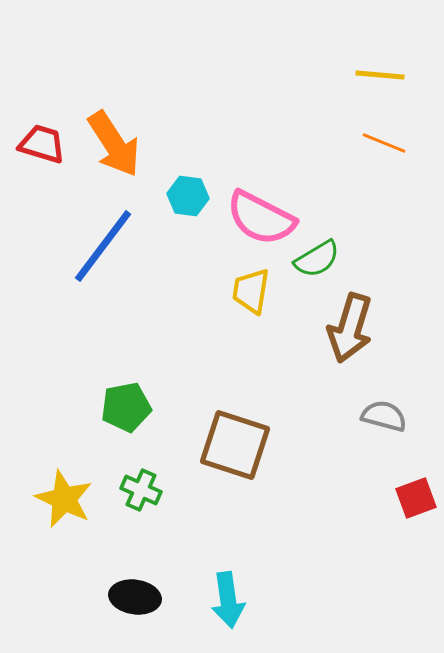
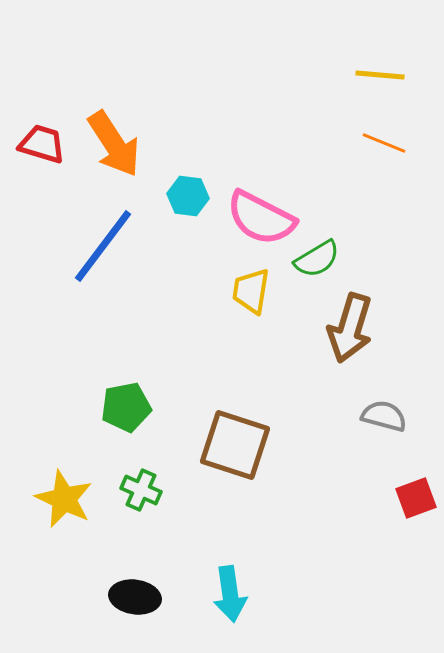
cyan arrow: moved 2 px right, 6 px up
